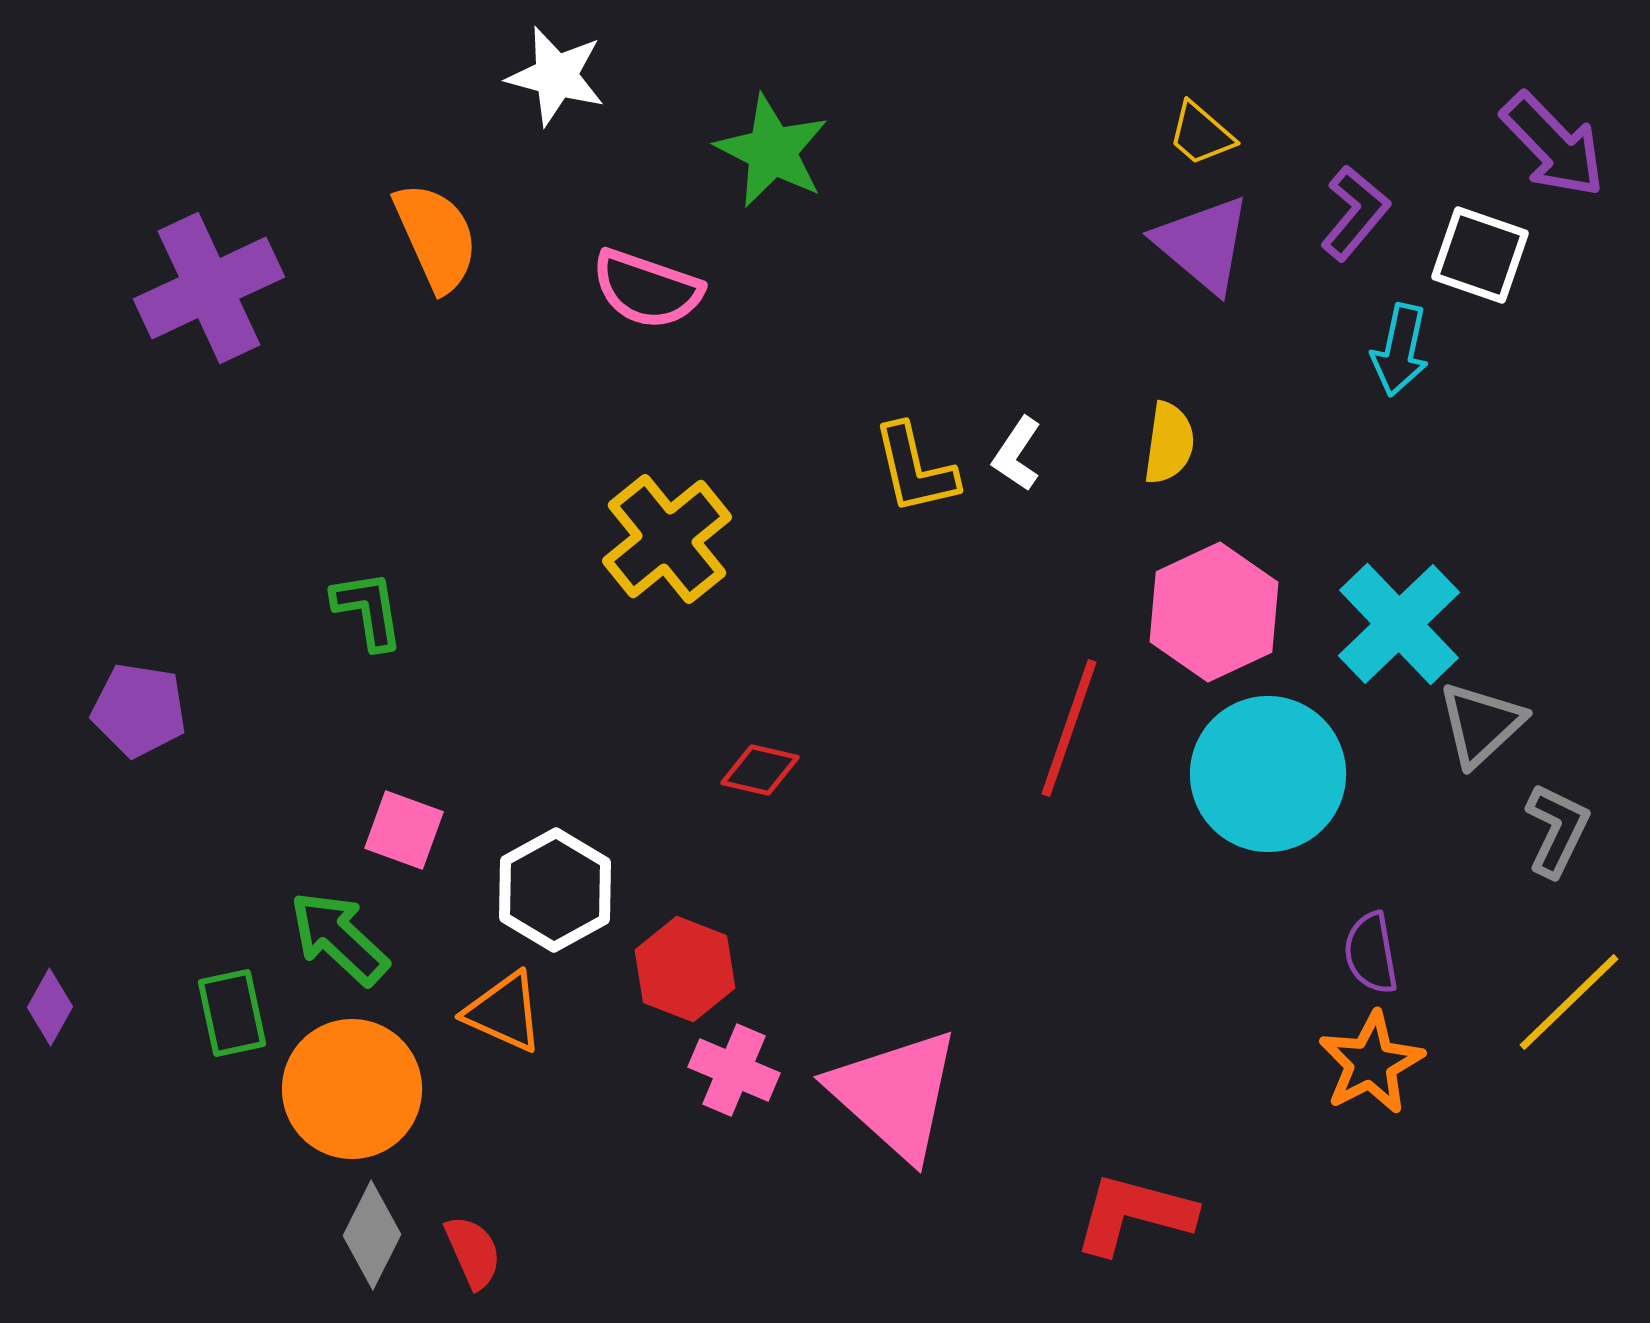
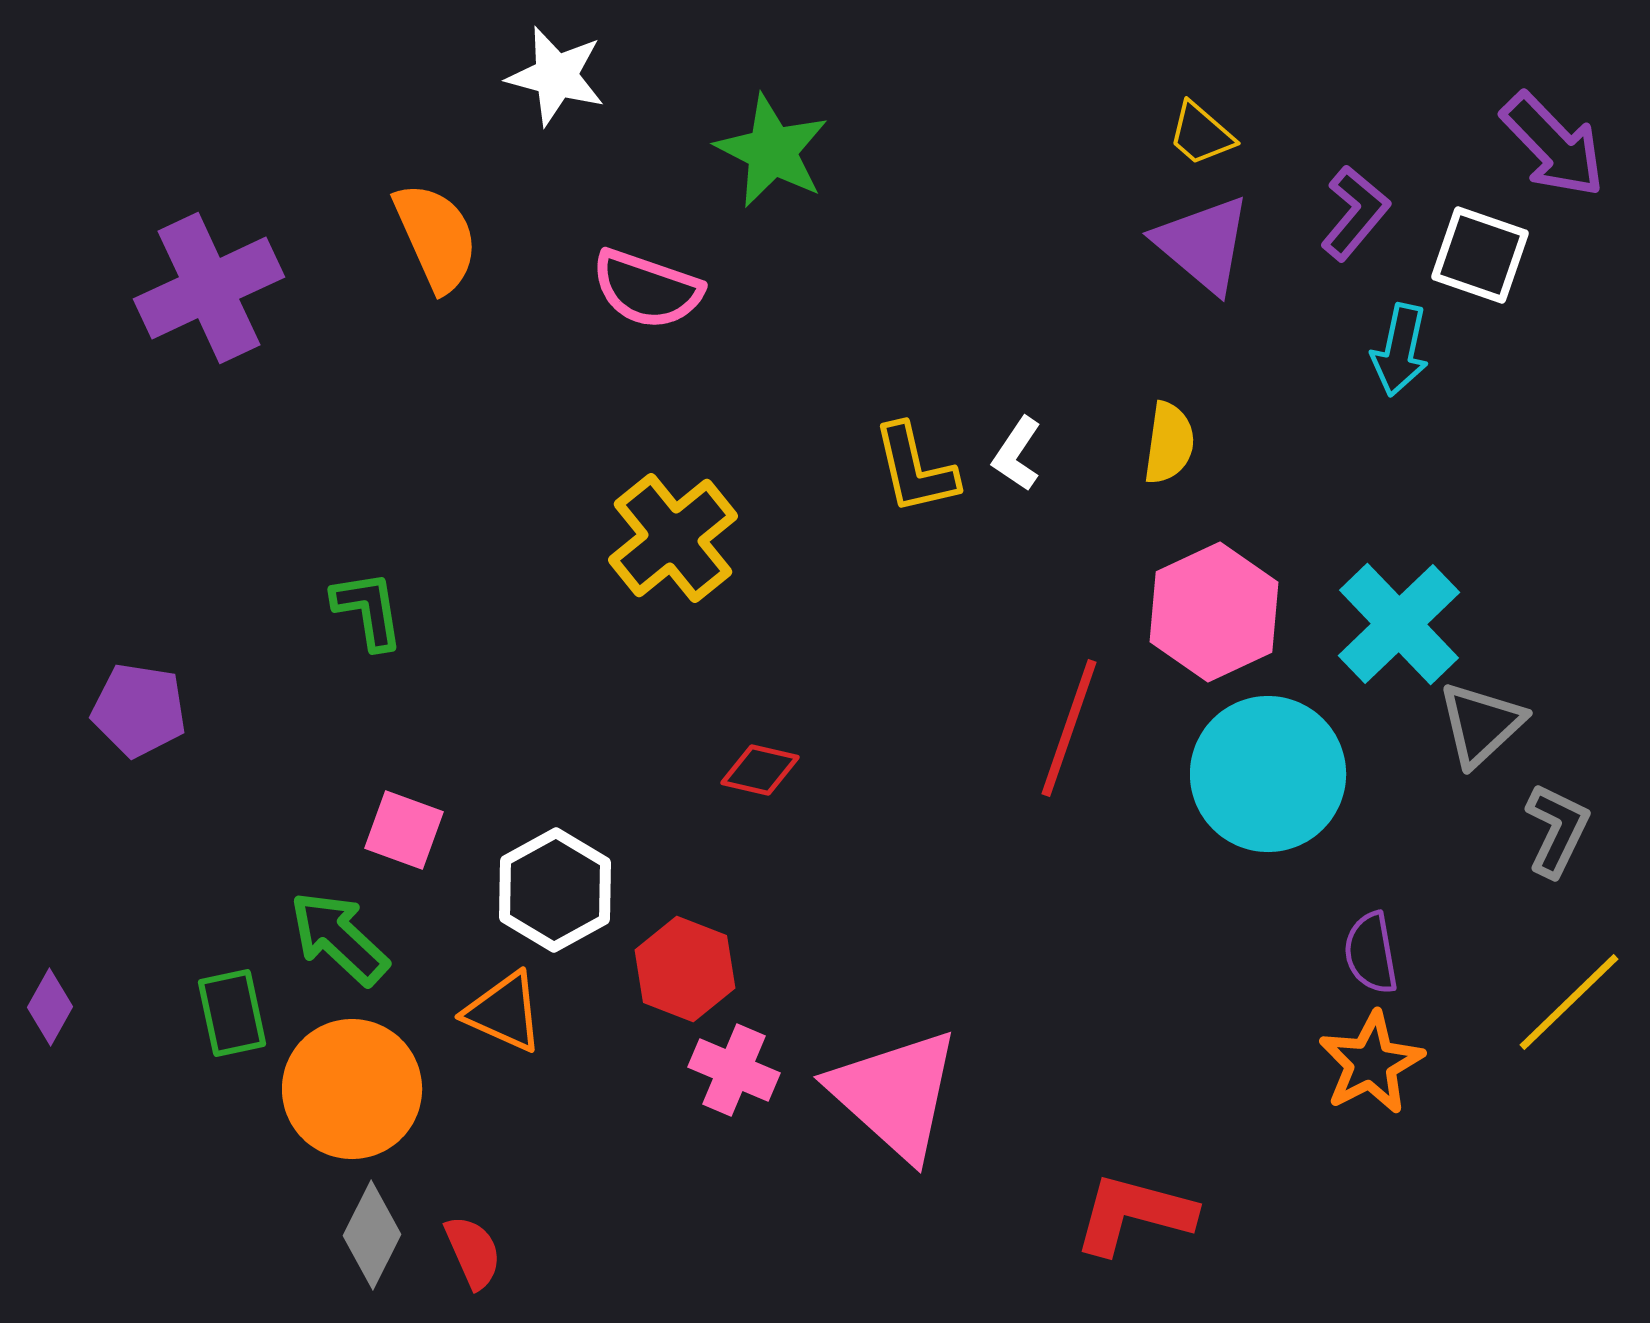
yellow cross: moved 6 px right, 1 px up
